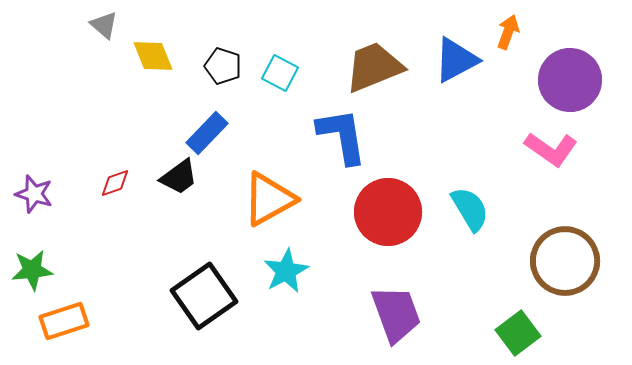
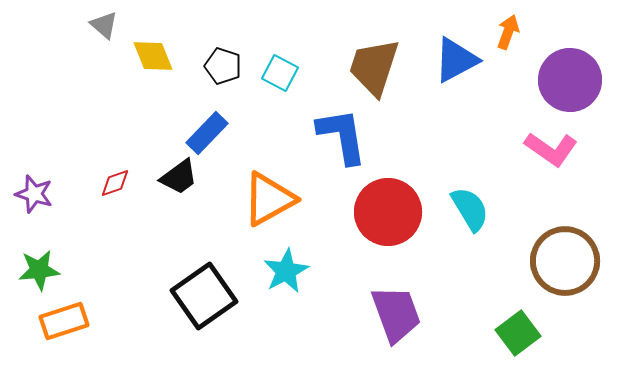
brown trapezoid: rotated 50 degrees counterclockwise
green star: moved 7 px right
